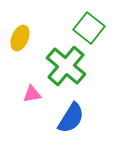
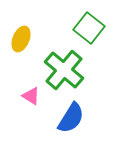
yellow ellipse: moved 1 px right, 1 px down
green cross: moved 2 px left, 4 px down
pink triangle: moved 1 px left, 2 px down; rotated 42 degrees clockwise
